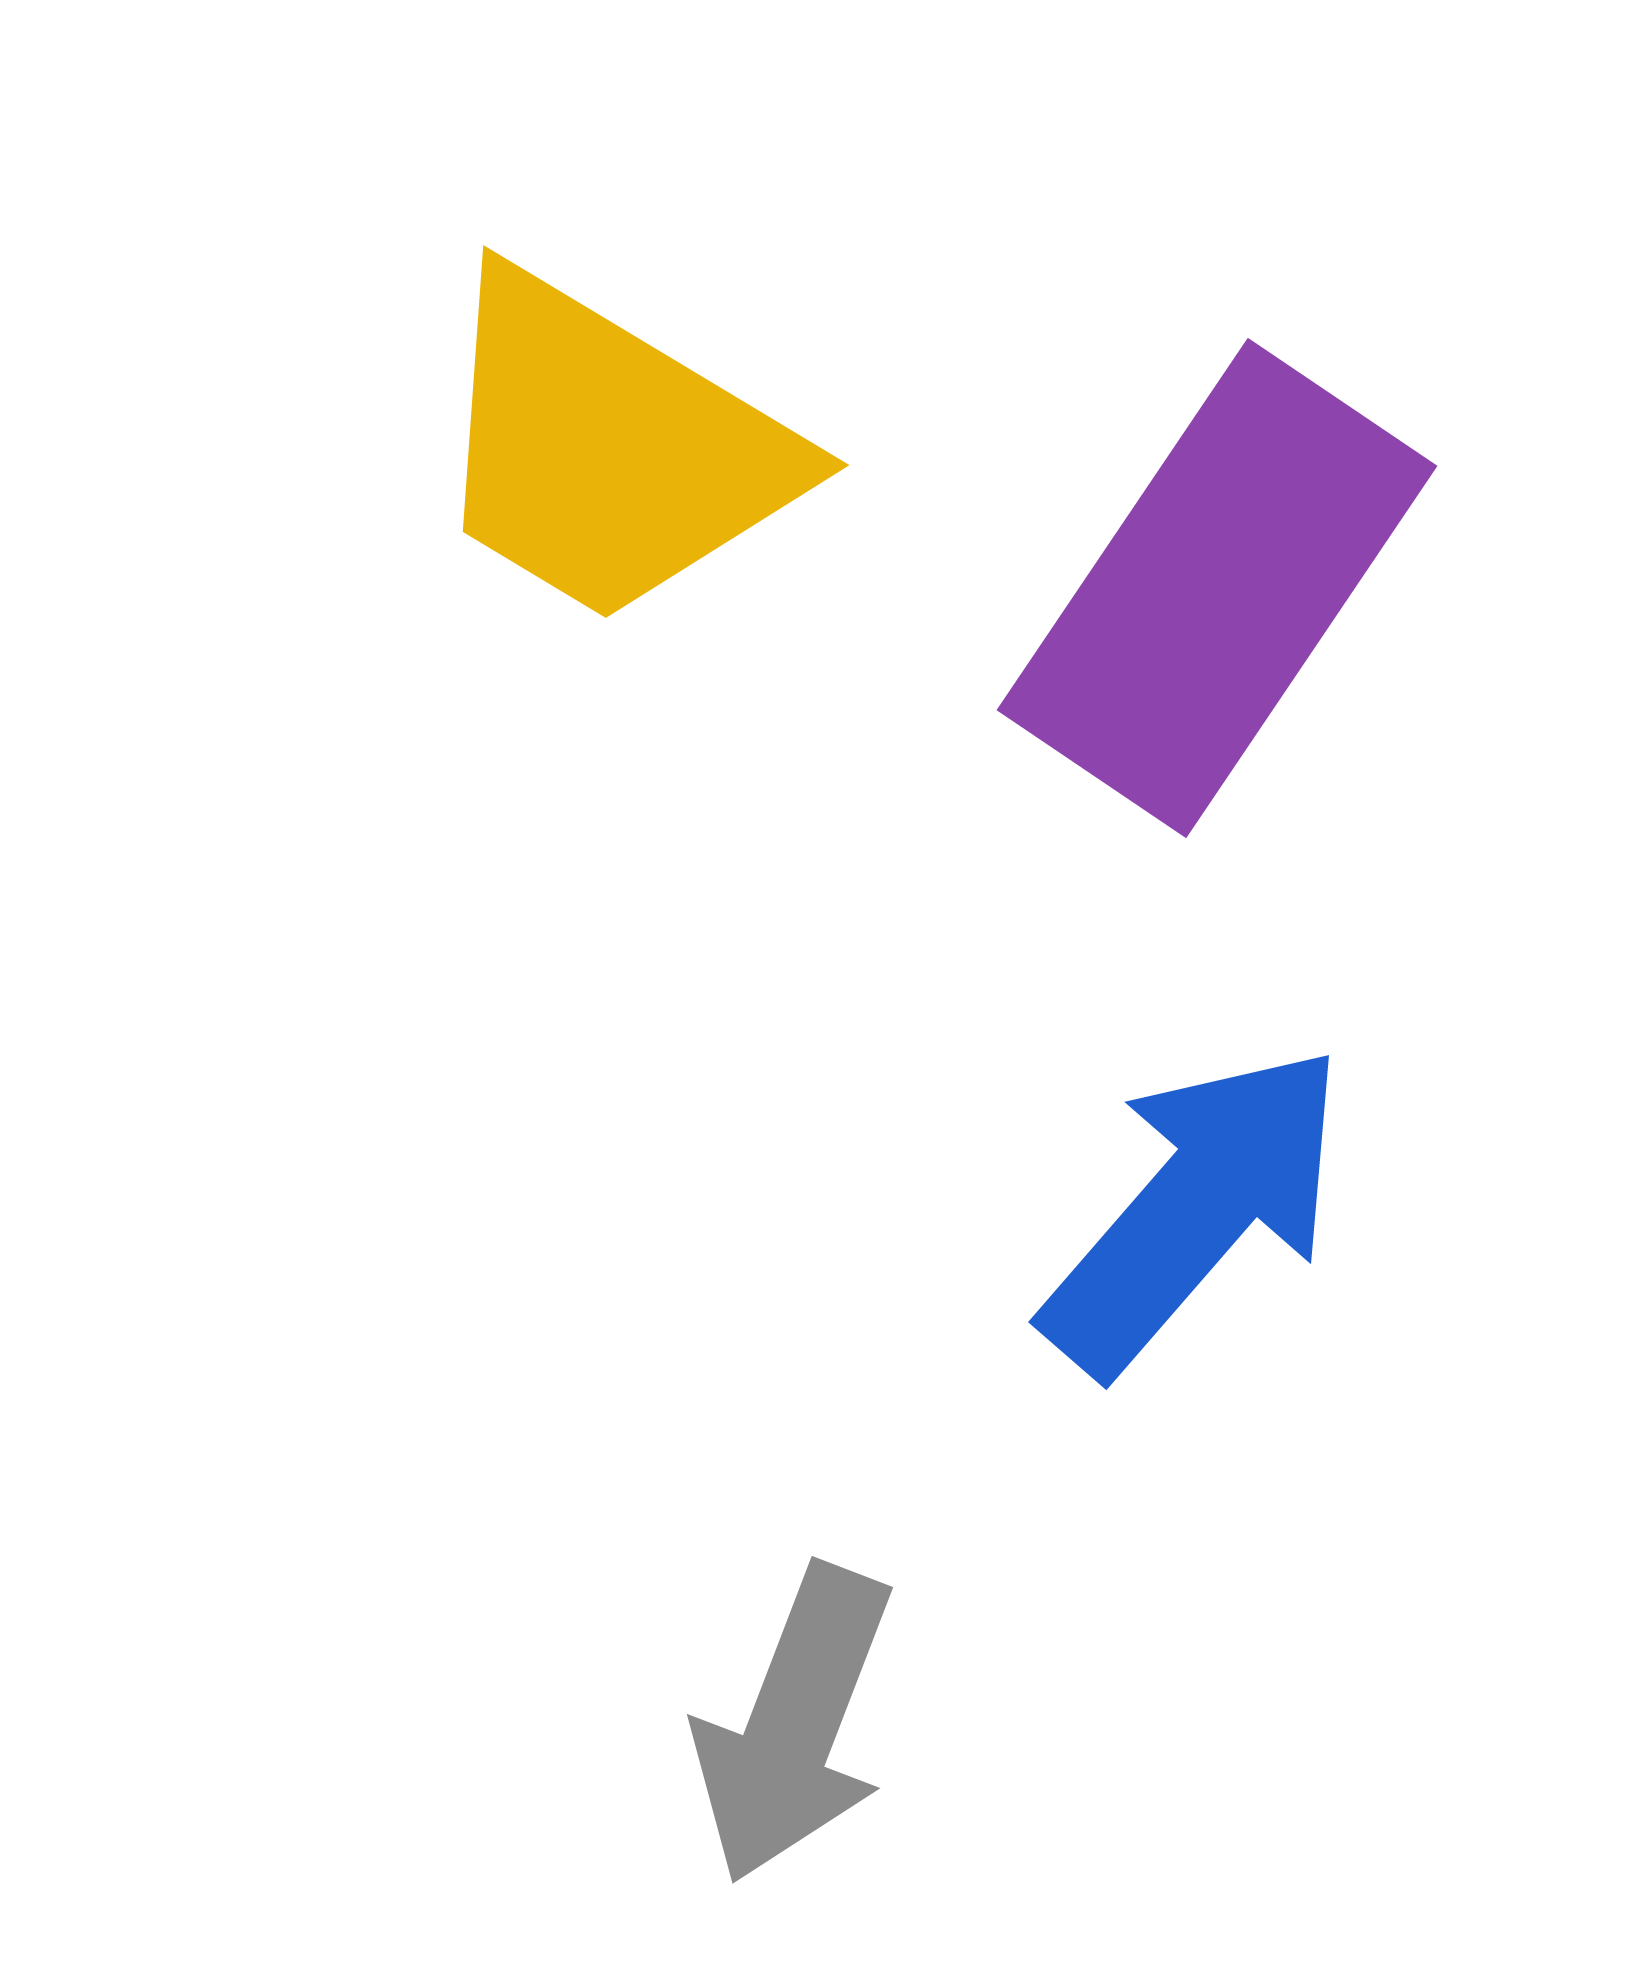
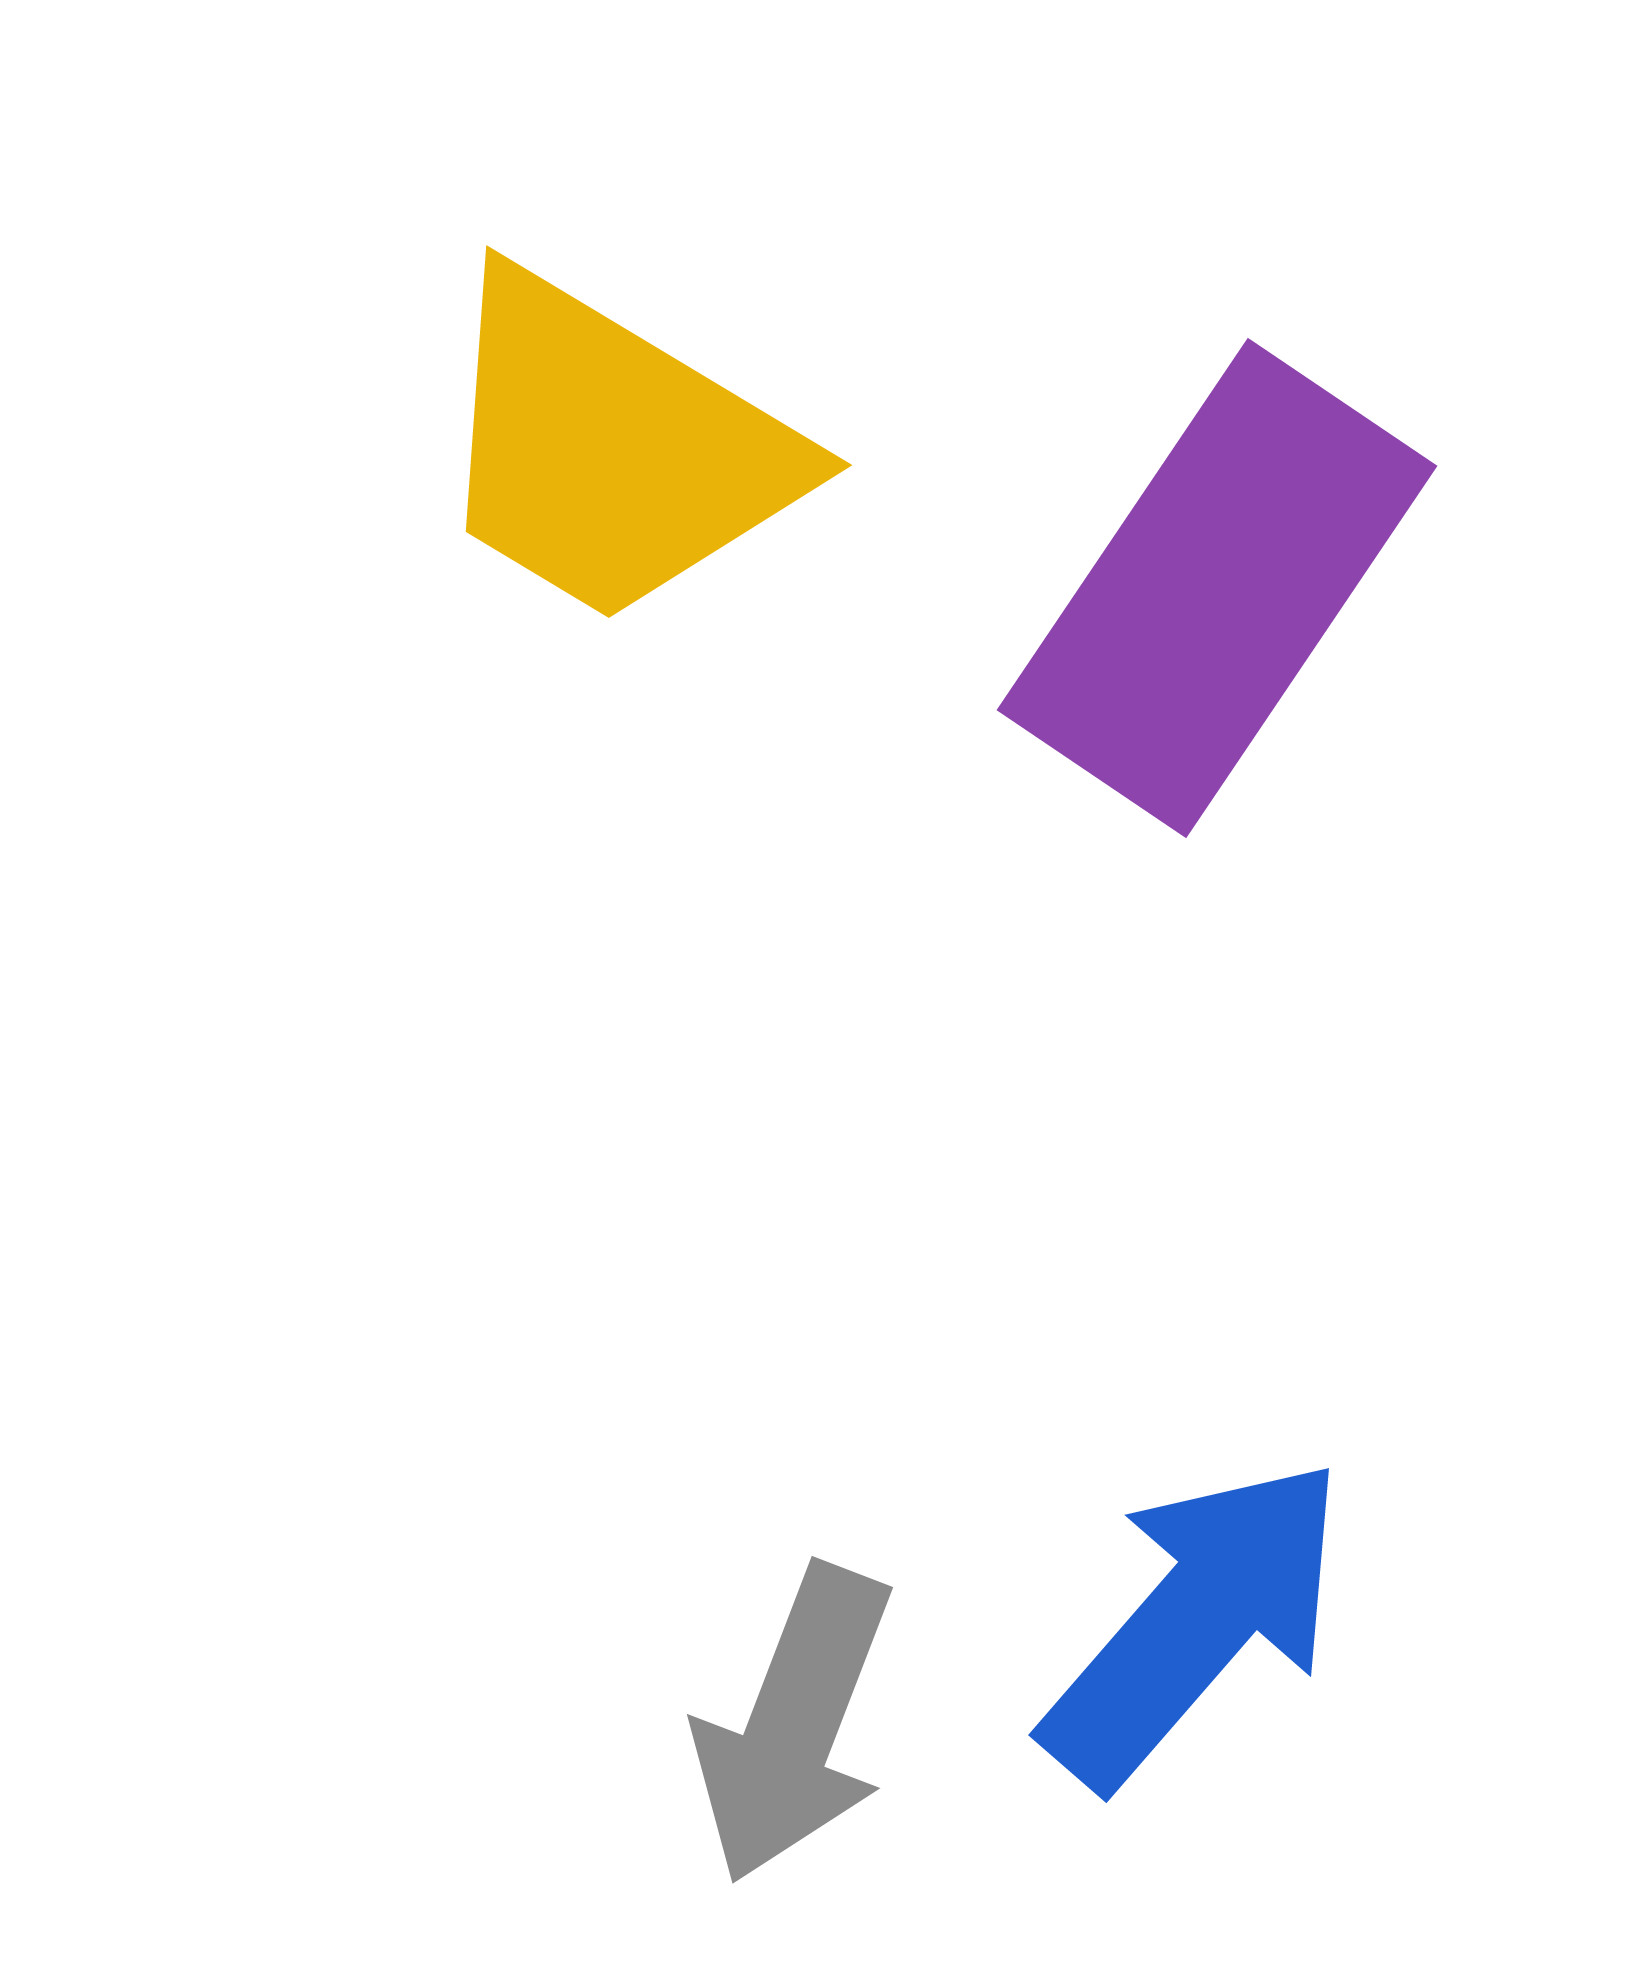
yellow trapezoid: moved 3 px right
blue arrow: moved 413 px down
